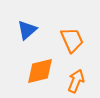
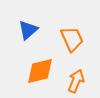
blue triangle: moved 1 px right
orange trapezoid: moved 1 px up
